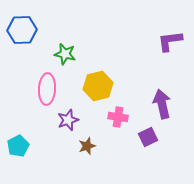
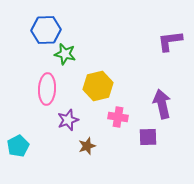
blue hexagon: moved 24 px right
purple square: rotated 24 degrees clockwise
